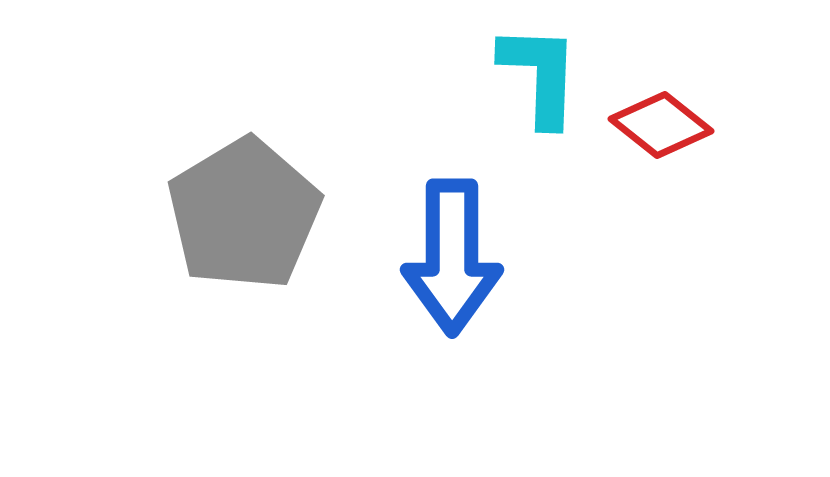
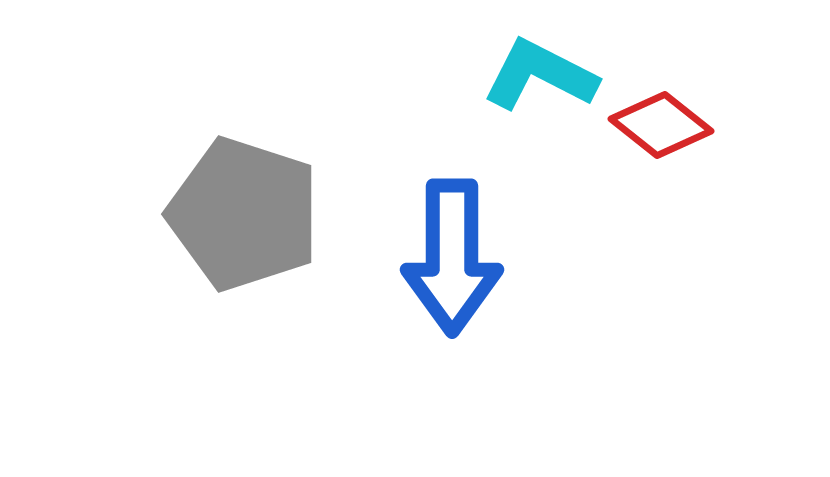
cyan L-shape: rotated 65 degrees counterclockwise
gray pentagon: rotated 23 degrees counterclockwise
